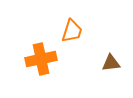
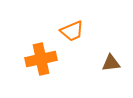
orange trapezoid: rotated 50 degrees clockwise
